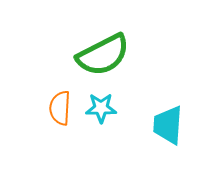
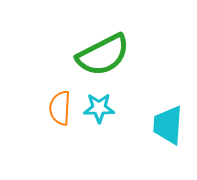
cyan star: moved 2 px left
